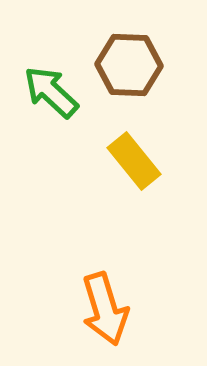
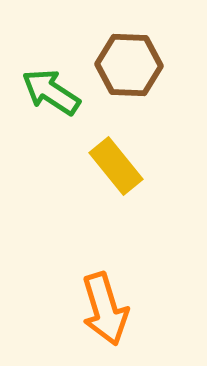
green arrow: rotated 10 degrees counterclockwise
yellow rectangle: moved 18 px left, 5 px down
